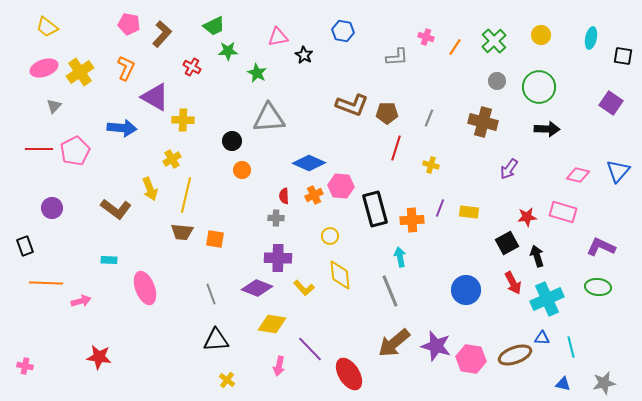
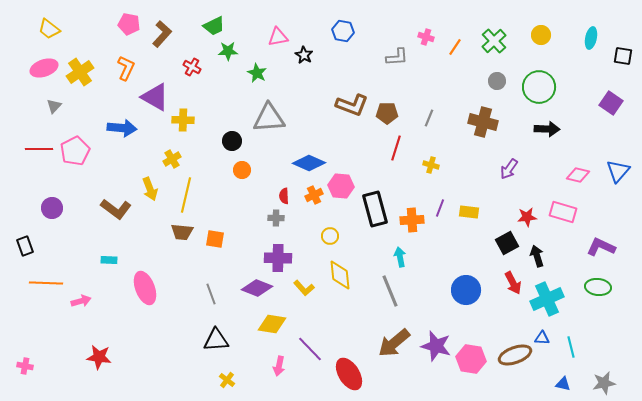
yellow trapezoid at (47, 27): moved 2 px right, 2 px down
